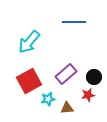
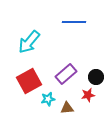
black circle: moved 2 px right
